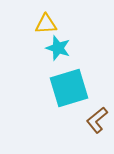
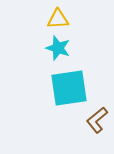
yellow triangle: moved 12 px right, 5 px up
cyan square: rotated 9 degrees clockwise
